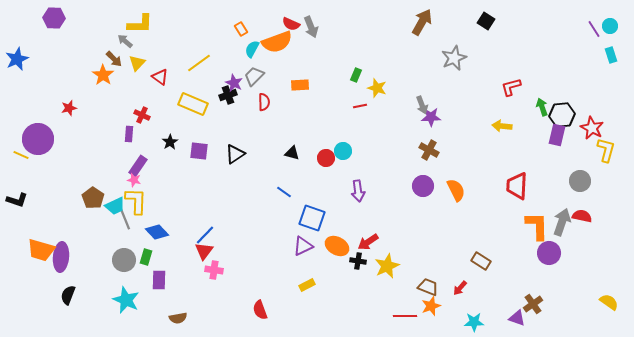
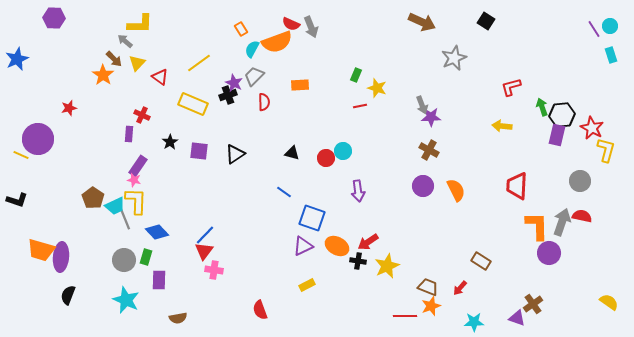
brown arrow at (422, 22): rotated 84 degrees clockwise
